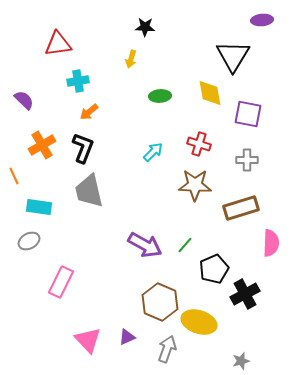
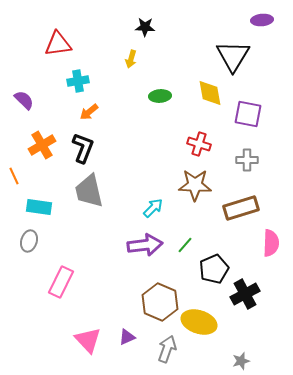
cyan arrow: moved 56 px down
gray ellipse: rotated 45 degrees counterclockwise
purple arrow: rotated 36 degrees counterclockwise
